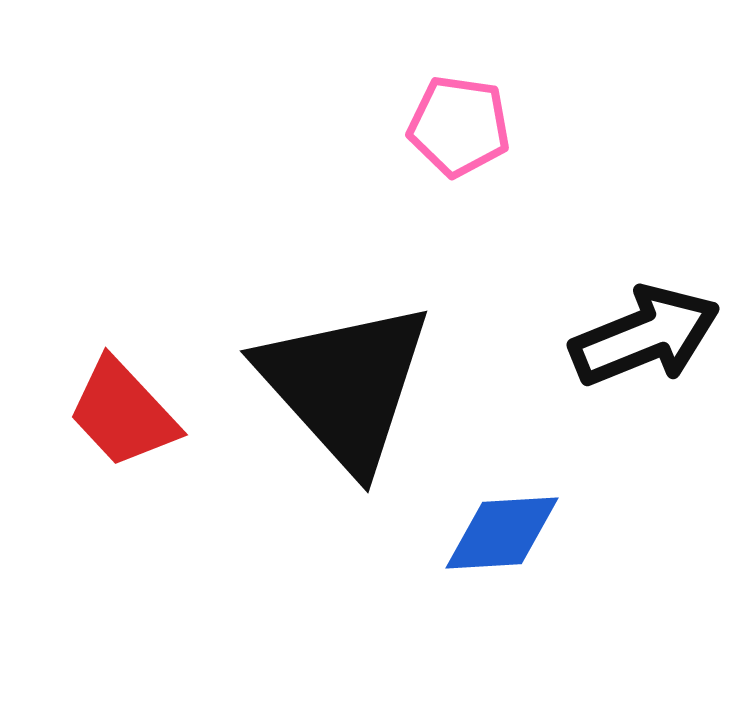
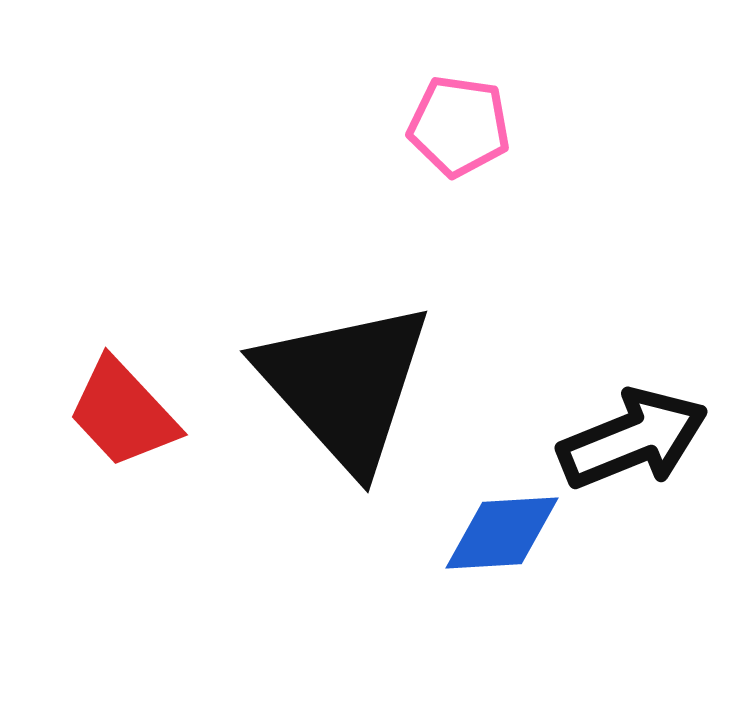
black arrow: moved 12 px left, 103 px down
